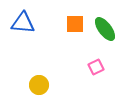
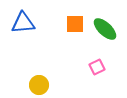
blue triangle: rotated 10 degrees counterclockwise
green ellipse: rotated 10 degrees counterclockwise
pink square: moved 1 px right
